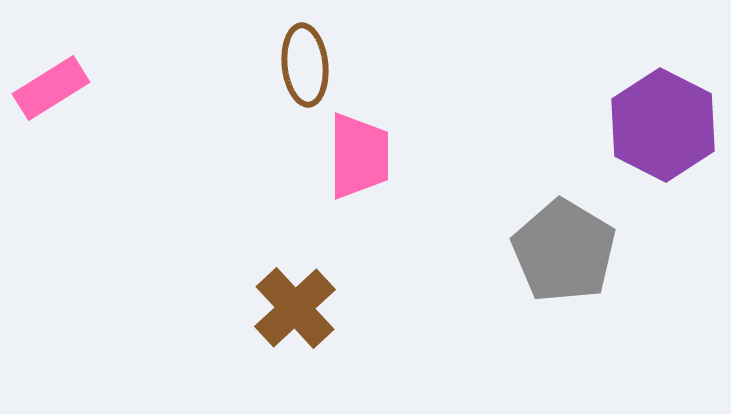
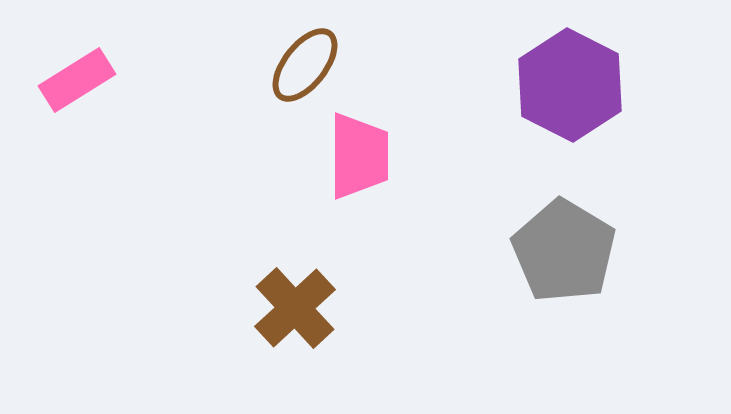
brown ellipse: rotated 44 degrees clockwise
pink rectangle: moved 26 px right, 8 px up
purple hexagon: moved 93 px left, 40 px up
